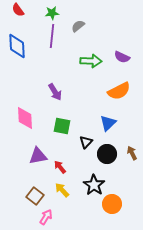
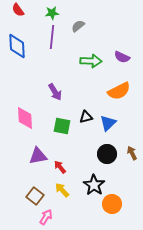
purple line: moved 1 px down
black triangle: moved 25 px up; rotated 32 degrees clockwise
